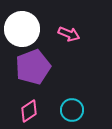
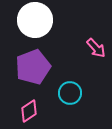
white circle: moved 13 px right, 9 px up
pink arrow: moved 27 px right, 14 px down; rotated 25 degrees clockwise
cyan circle: moved 2 px left, 17 px up
